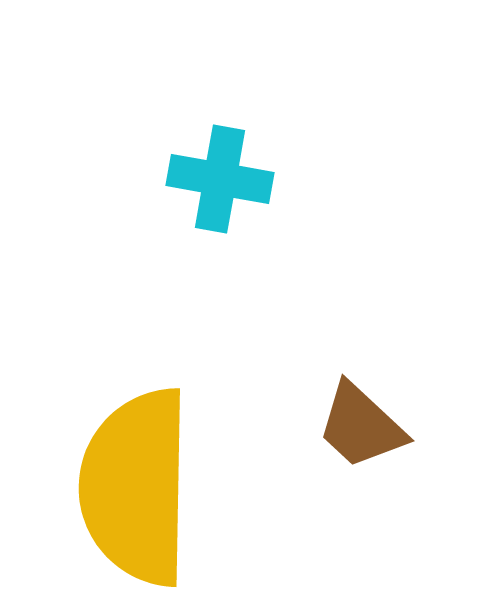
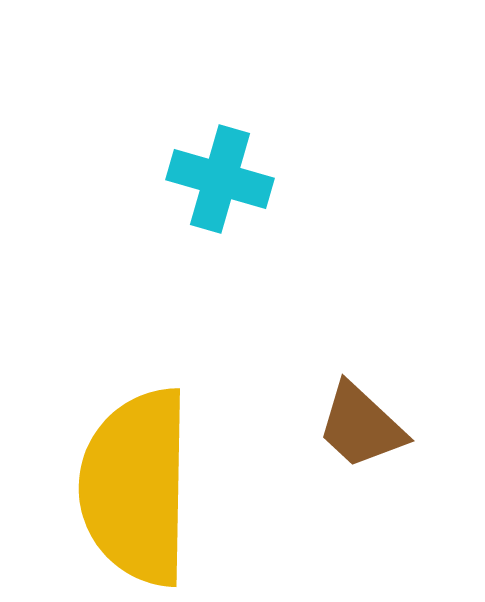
cyan cross: rotated 6 degrees clockwise
